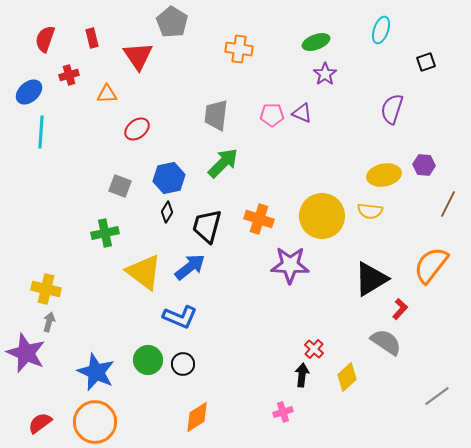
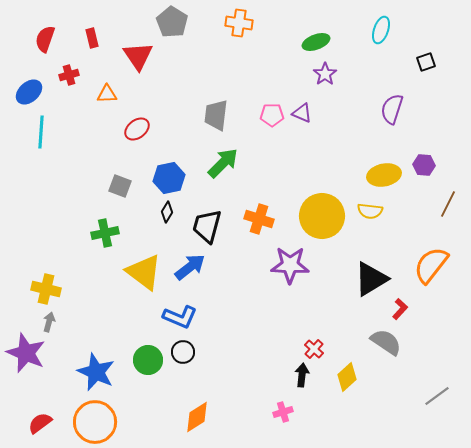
orange cross at (239, 49): moved 26 px up
black circle at (183, 364): moved 12 px up
